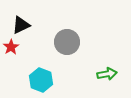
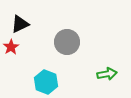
black triangle: moved 1 px left, 1 px up
cyan hexagon: moved 5 px right, 2 px down
